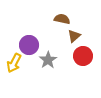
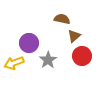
purple circle: moved 2 px up
red circle: moved 1 px left
yellow arrow: rotated 42 degrees clockwise
